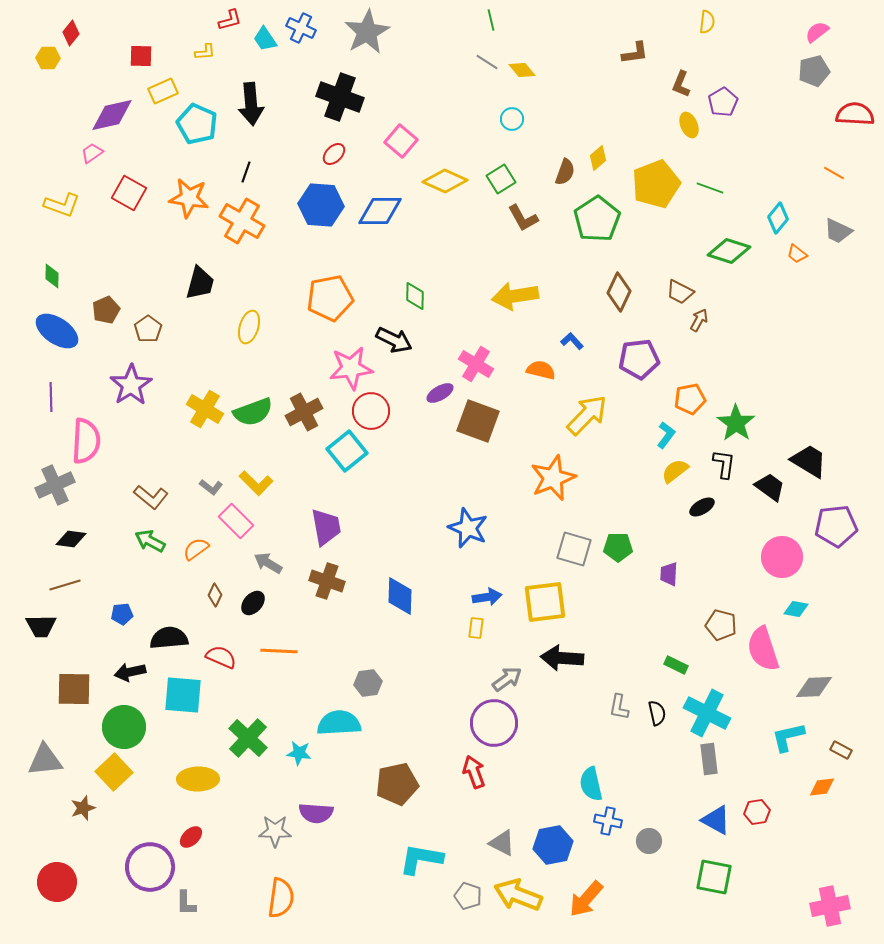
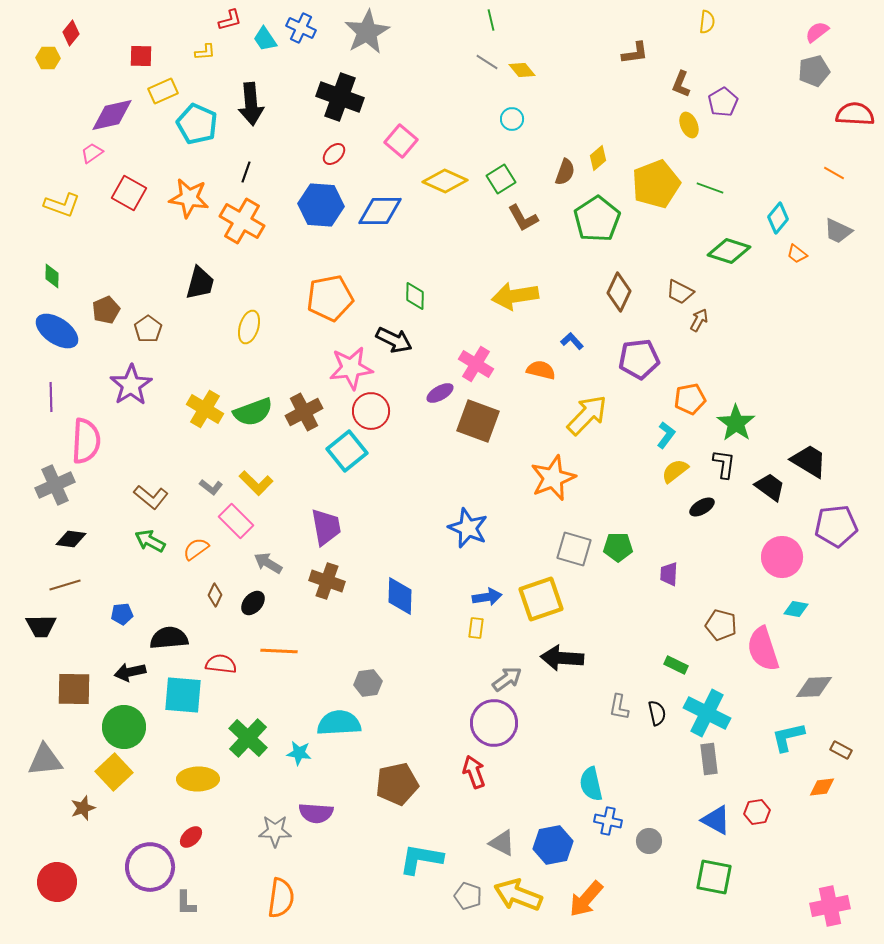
yellow square at (545, 602): moved 4 px left, 3 px up; rotated 12 degrees counterclockwise
red semicircle at (221, 657): moved 7 px down; rotated 16 degrees counterclockwise
